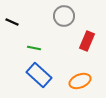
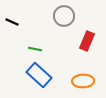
green line: moved 1 px right, 1 px down
orange ellipse: moved 3 px right; rotated 20 degrees clockwise
